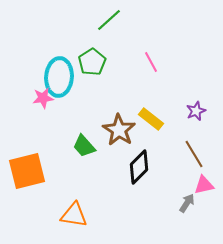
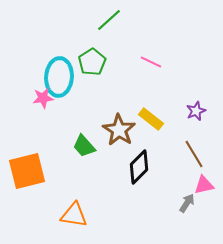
pink line: rotated 35 degrees counterclockwise
